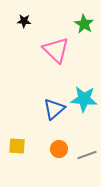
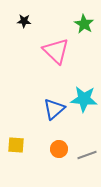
pink triangle: moved 1 px down
yellow square: moved 1 px left, 1 px up
